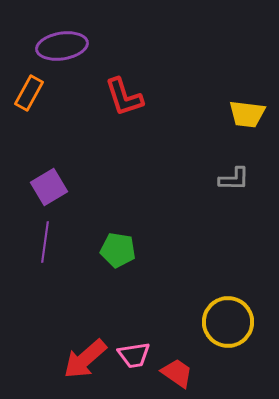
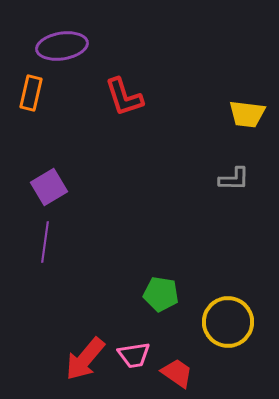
orange rectangle: moved 2 px right; rotated 16 degrees counterclockwise
green pentagon: moved 43 px right, 44 px down
red arrow: rotated 9 degrees counterclockwise
